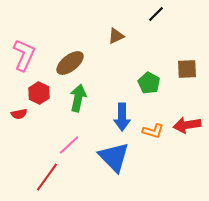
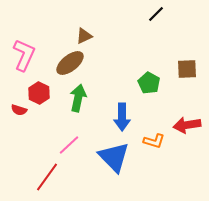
brown triangle: moved 32 px left
red semicircle: moved 4 px up; rotated 28 degrees clockwise
orange L-shape: moved 1 px right, 10 px down
